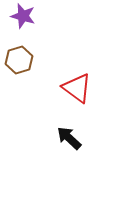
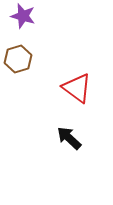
brown hexagon: moved 1 px left, 1 px up
